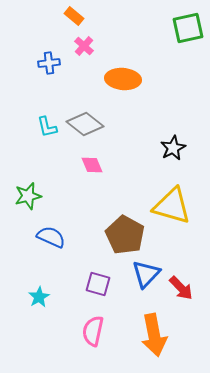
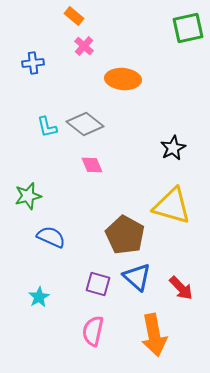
blue cross: moved 16 px left
blue triangle: moved 9 px left, 3 px down; rotated 32 degrees counterclockwise
